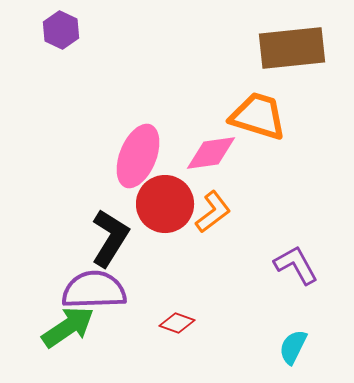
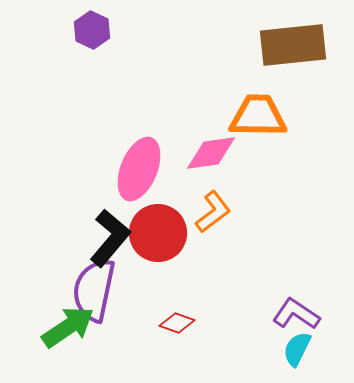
purple hexagon: moved 31 px right
brown rectangle: moved 1 px right, 3 px up
orange trapezoid: rotated 16 degrees counterclockwise
pink ellipse: moved 1 px right, 13 px down
red circle: moved 7 px left, 29 px down
black L-shape: rotated 8 degrees clockwise
purple L-shape: moved 49 px down; rotated 27 degrees counterclockwise
purple semicircle: rotated 76 degrees counterclockwise
cyan semicircle: moved 4 px right, 2 px down
